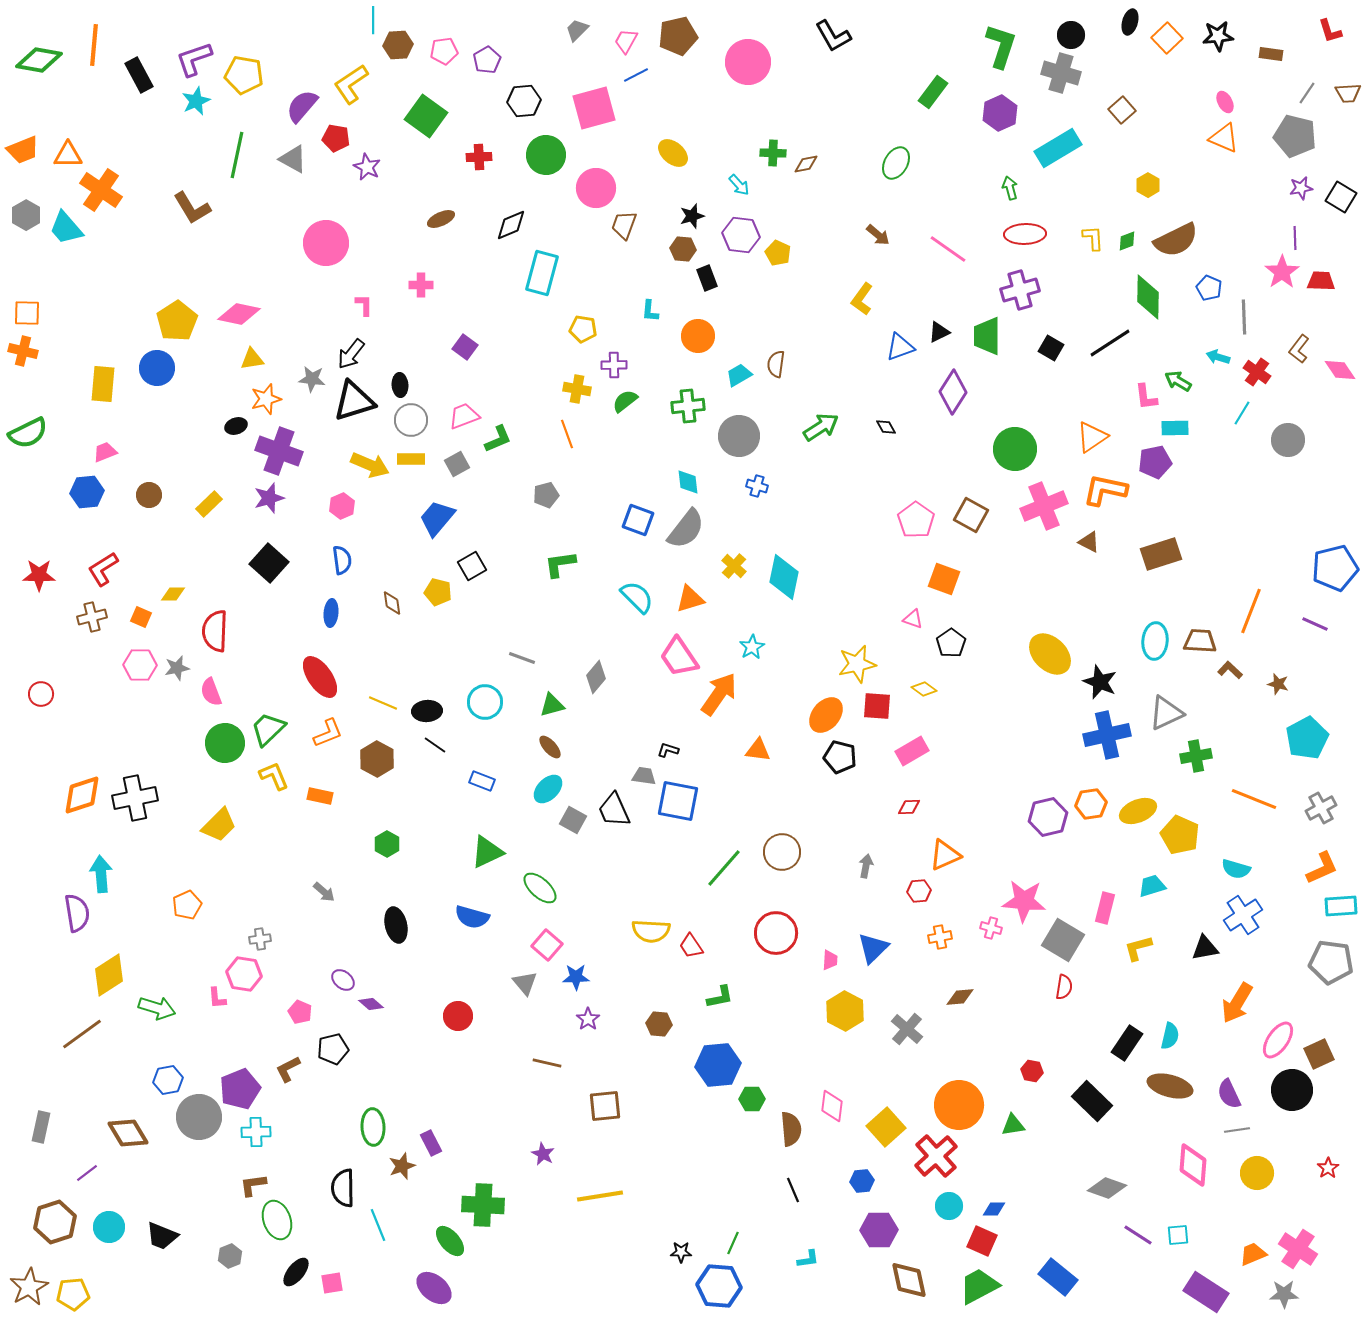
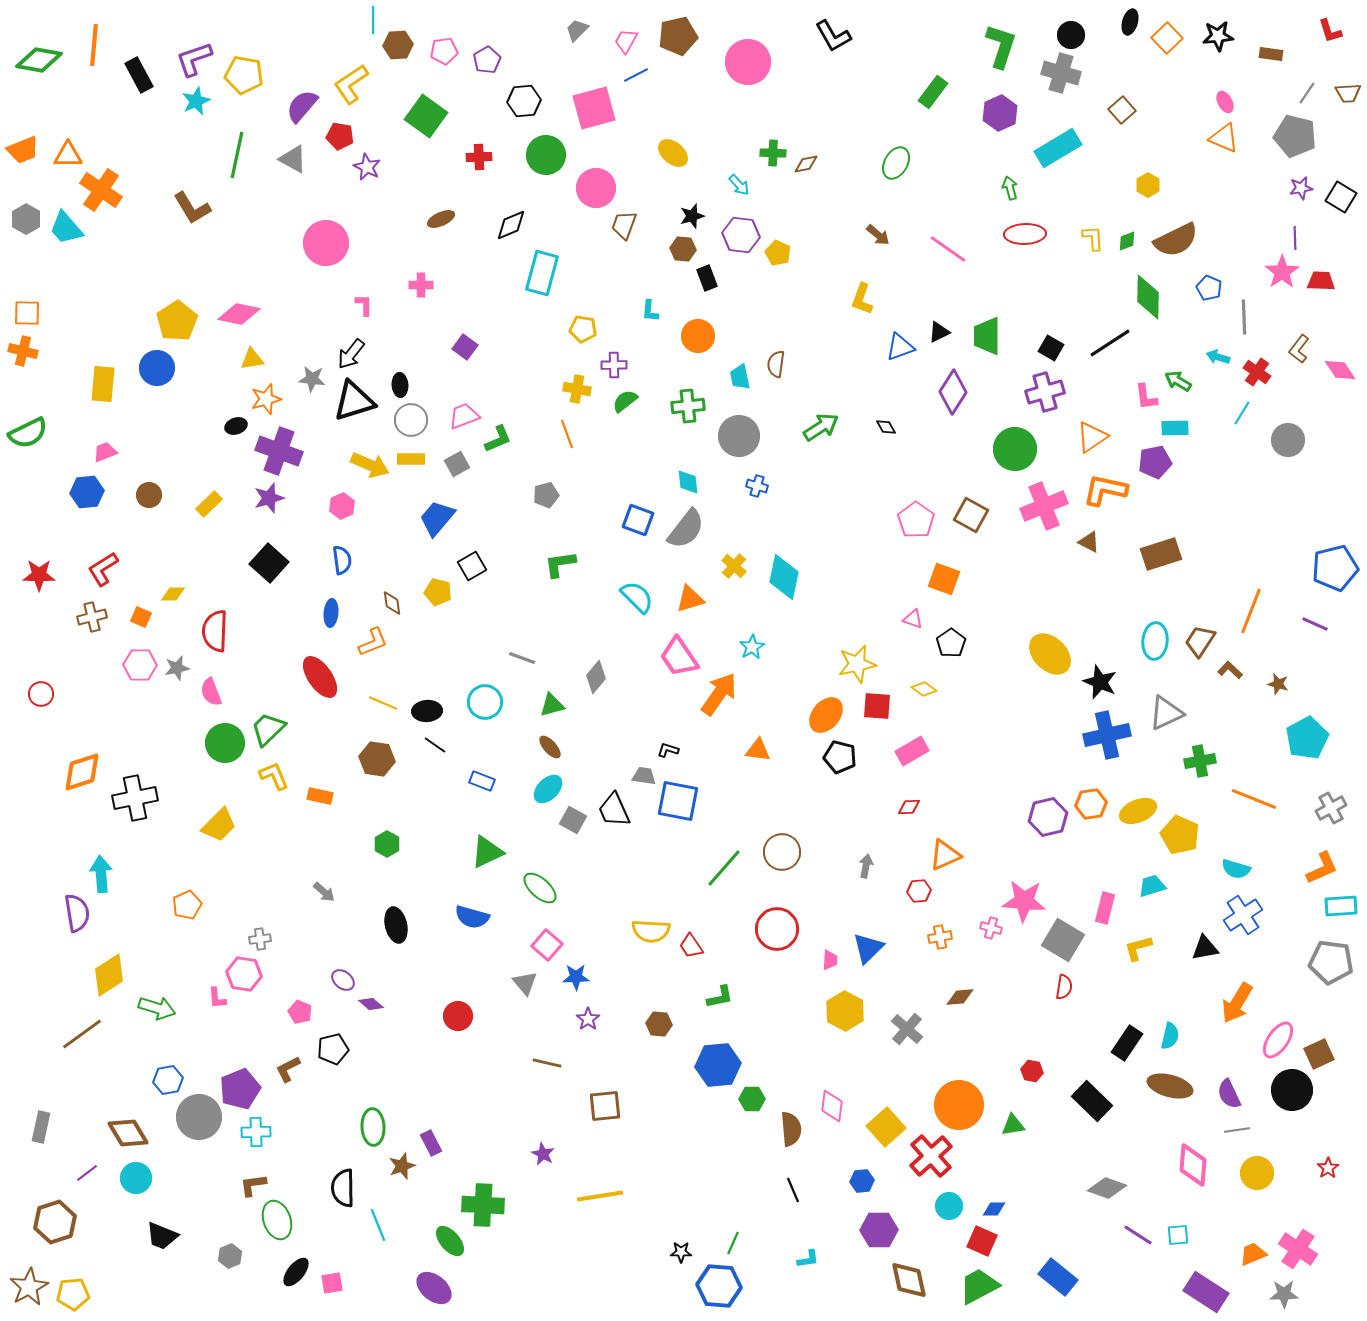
red pentagon at (336, 138): moved 4 px right, 2 px up
gray hexagon at (26, 215): moved 4 px down
purple cross at (1020, 290): moved 25 px right, 102 px down
yellow L-shape at (862, 299): rotated 16 degrees counterclockwise
cyan trapezoid at (739, 375): moved 1 px right, 2 px down; rotated 72 degrees counterclockwise
brown trapezoid at (1200, 641): rotated 60 degrees counterclockwise
orange L-shape at (328, 733): moved 45 px right, 91 px up
green cross at (1196, 756): moved 4 px right, 5 px down
brown hexagon at (377, 759): rotated 20 degrees counterclockwise
orange diamond at (82, 795): moved 23 px up
gray cross at (1321, 808): moved 10 px right
red circle at (776, 933): moved 1 px right, 4 px up
blue triangle at (873, 948): moved 5 px left
red cross at (936, 1156): moved 5 px left
cyan circle at (109, 1227): moved 27 px right, 49 px up
